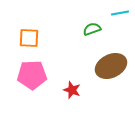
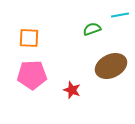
cyan line: moved 2 px down
